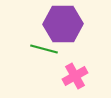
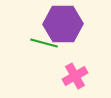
green line: moved 6 px up
